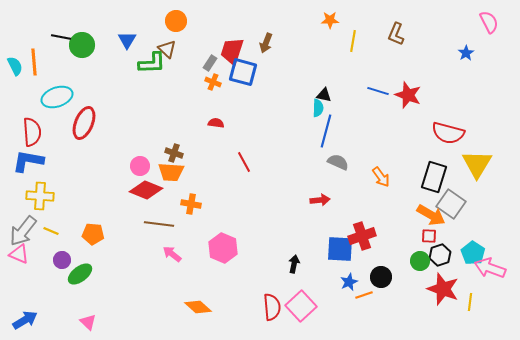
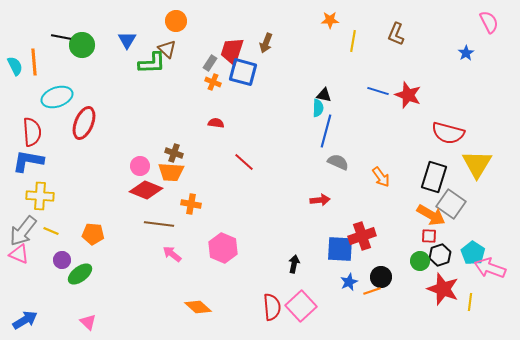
red line at (244, 162): rotated 20 degrees counterclockwise
orange line at (364, 295): moved 8 px right, 4 px up
